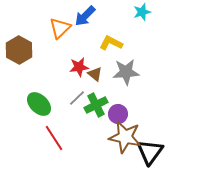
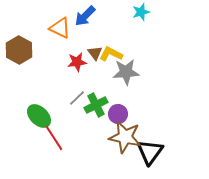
cyan star: moved 1 px left
orange triangle: rotated 50 degrees counterclockwise
yellow L-shape: moved 11 px down
red star: moved 2 px left, 5 px up
brown triangle: moved 21 px up; rotated 14 degrees clockwise
green ellipse: moved 12 px down
